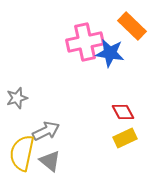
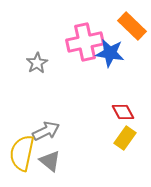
gray star: moved 20 px right, 35 px up; rotated 15 degrees counterclockwise
yellow rectangle: rotated 30 degrees counterclockwise
